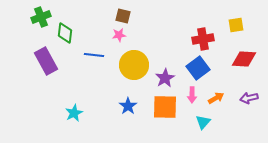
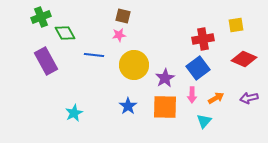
green diamond: rotated 35 degrees counterclockwise
red diamond: rotated 20 degrees clockwise
cyan triangle: moved 1 px right, 1 px up
